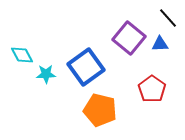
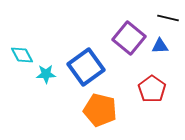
black line: rotated 35 degrees counterclockwise
blue triangle: moved 2 px down
